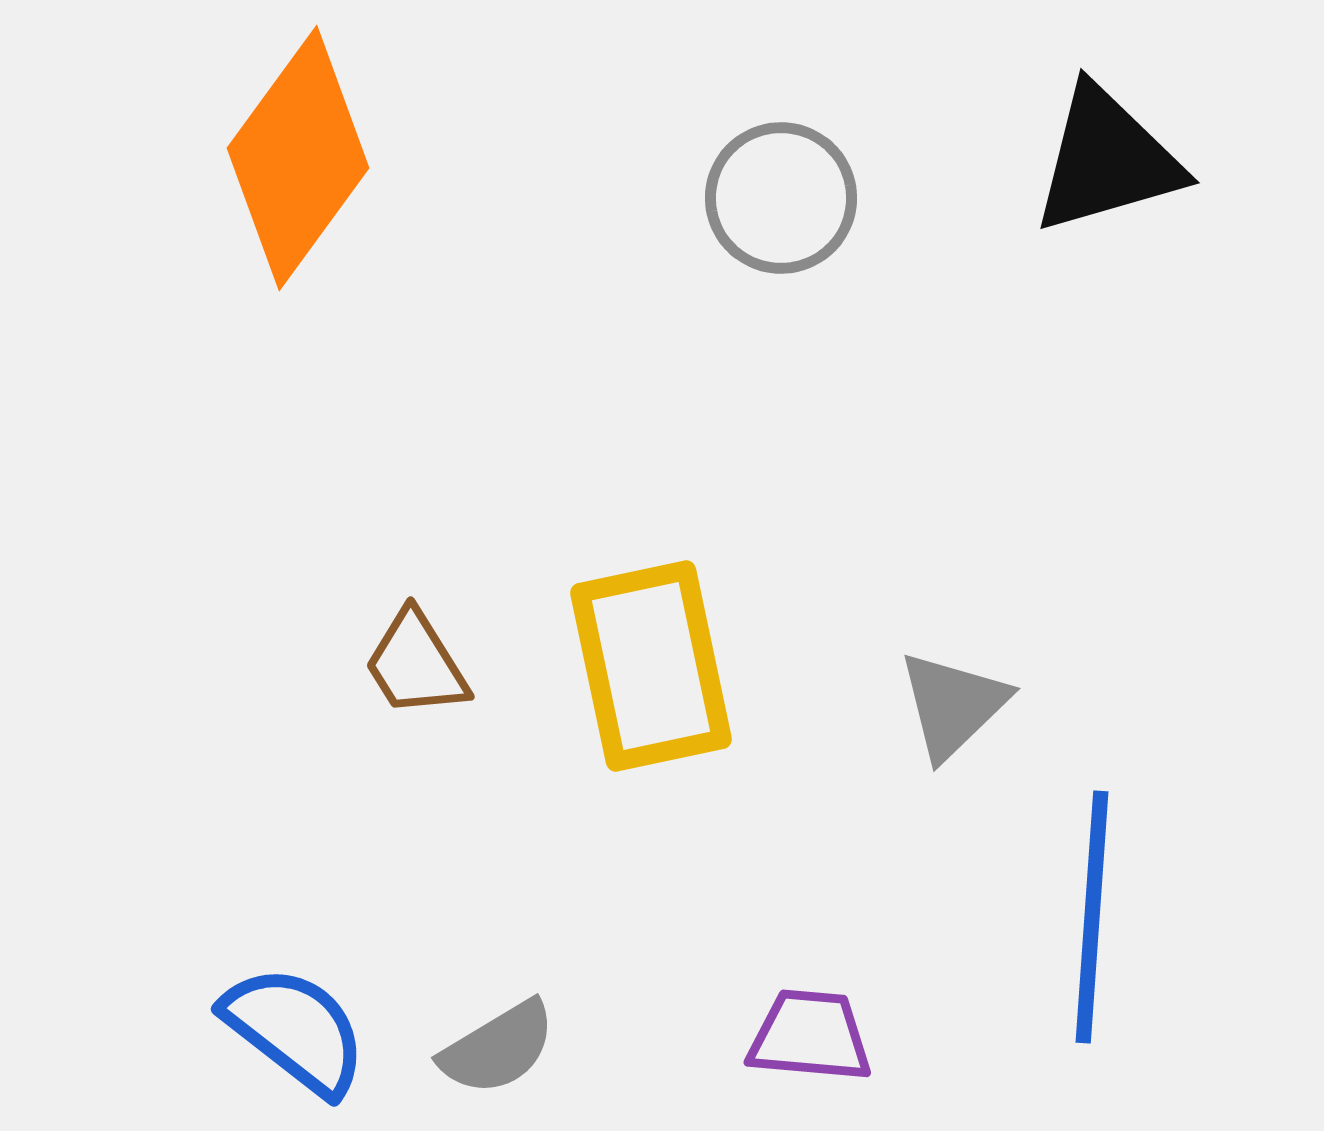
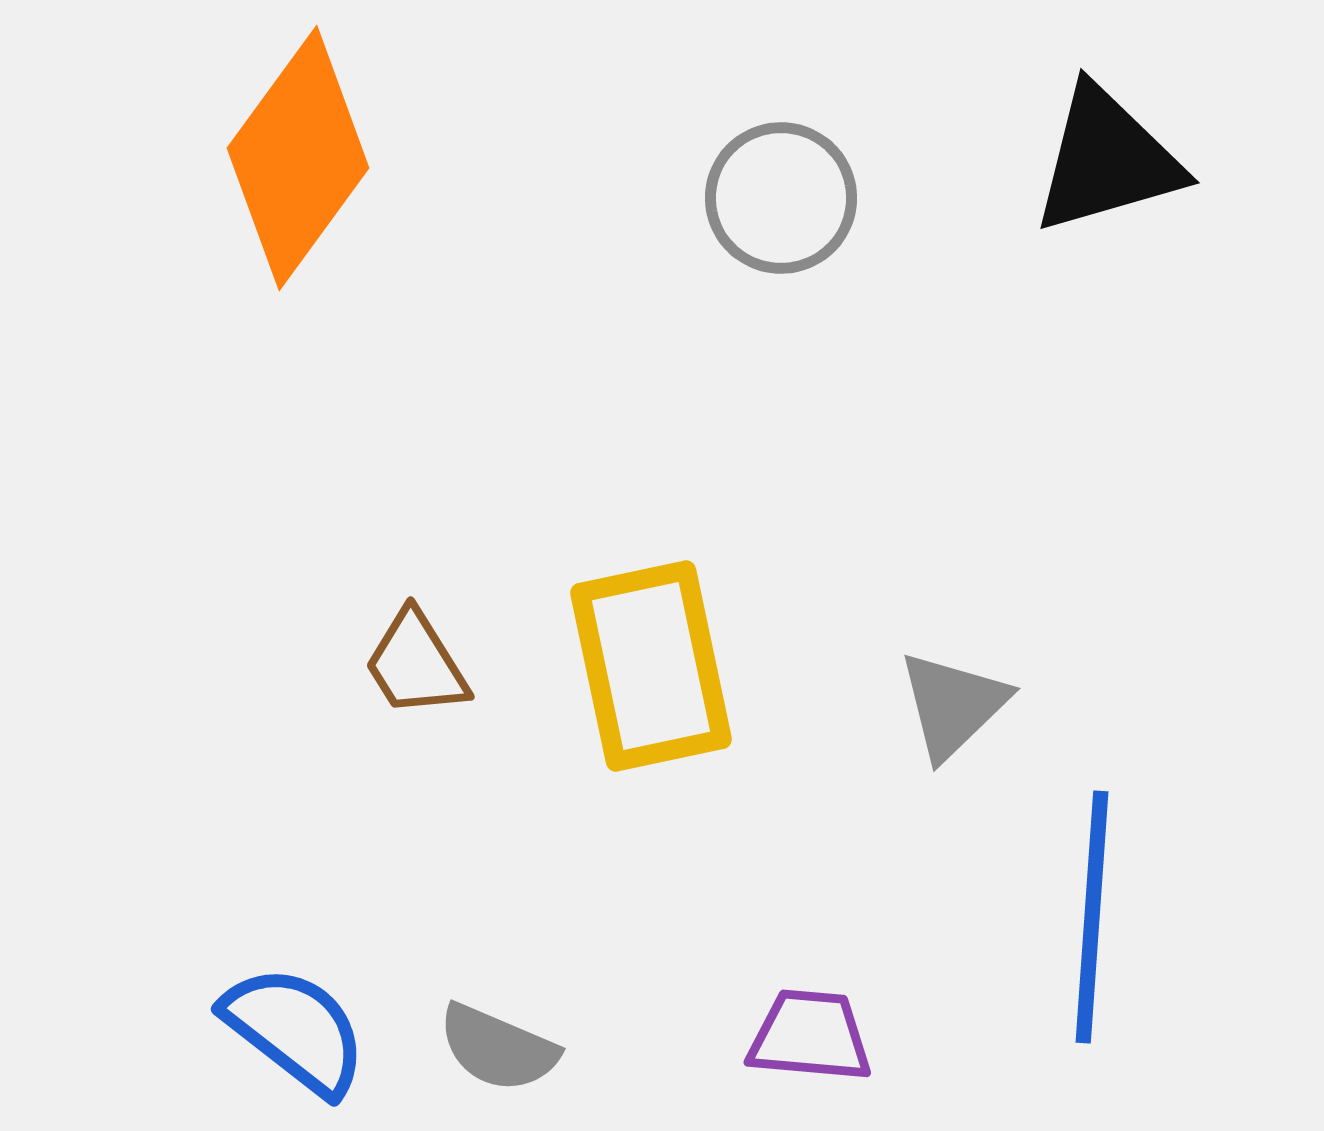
gray semicircle: rotated 54 degrees clockwise
